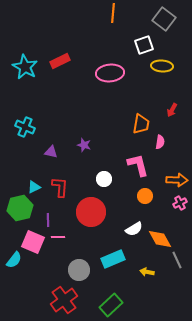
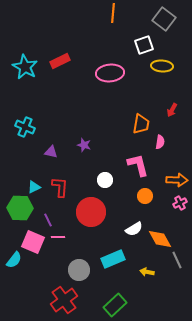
white circle: moved 1 px right, 1 px down
green hexagon: rotated 15 degrees clockwise
purple line: rotated 24 degrees counterclockwise
green rectangle: moved 4 px right
